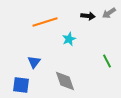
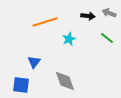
gray arrow: rotated 56 degrees clockwise
green line: moved 23 px up; rotated 24 degrees counterclockwise
